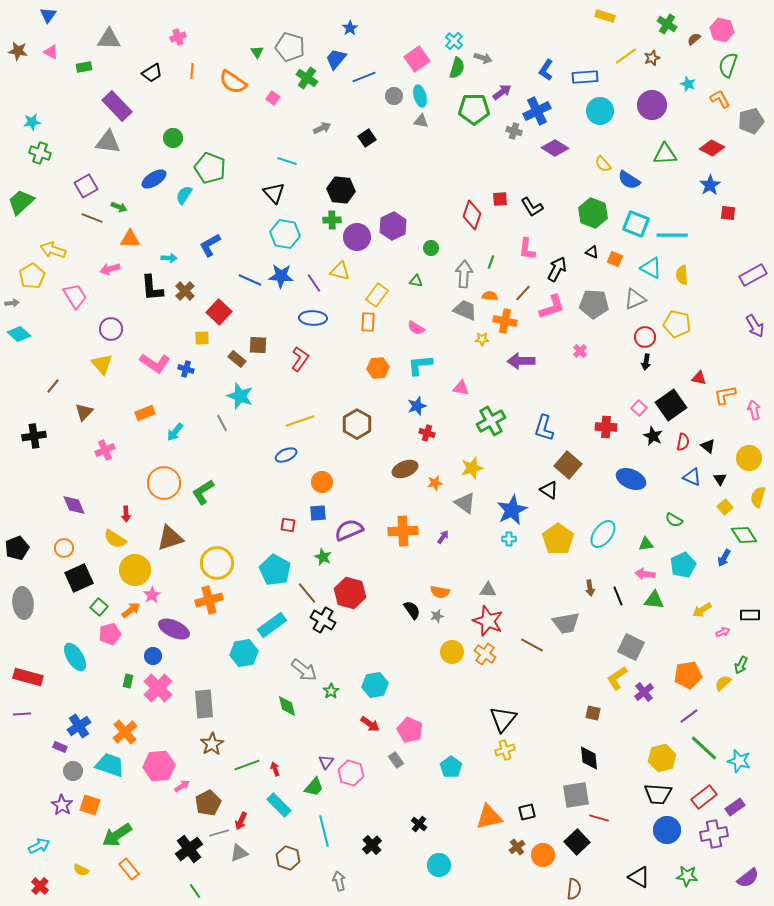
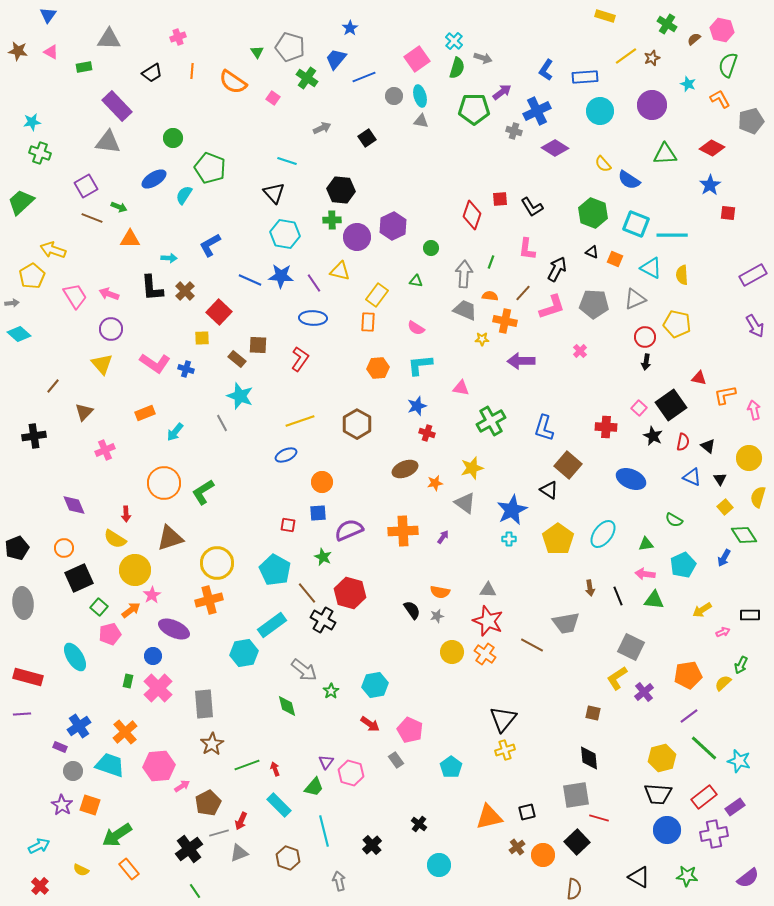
pink arrow at (110, 269): moved 1 px left, 25 px down; rotated 36 degrees clockwise
